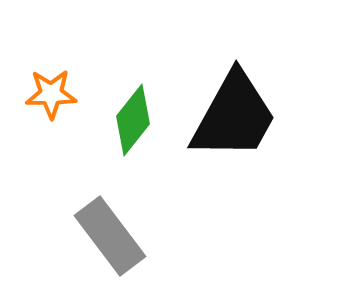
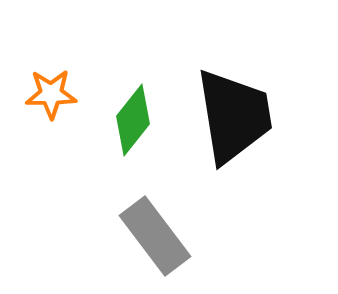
black trapezoid: rotated 38 degrees counterclockwise
gray rectangle: moved 45 px right
